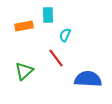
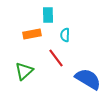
orange rectangle: moved 8 px right, 8 px down
cyan semicircle: rotated 24 degrees counterclockwise
blue semicircle: rotated 28 degrees clockwise
